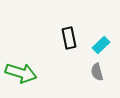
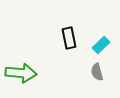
green arrow: rotated 12 degrees counterclockwise
